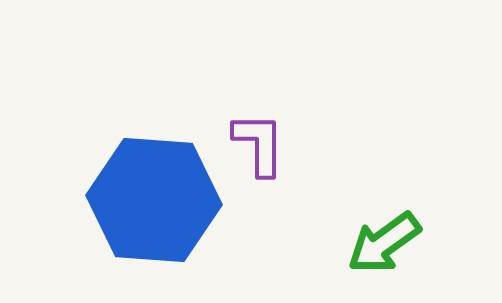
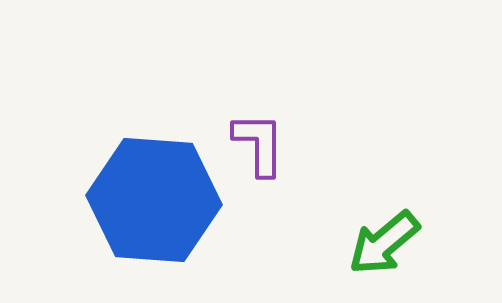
green arrow: rotated 4 degrees counterclockwise
